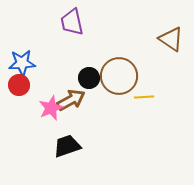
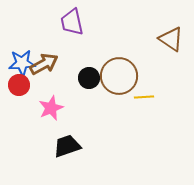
brown arrow: moved 27 px left, 36 px up
